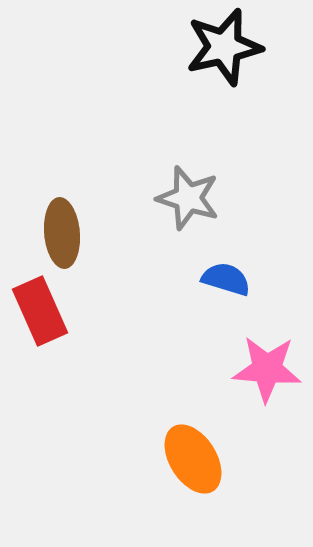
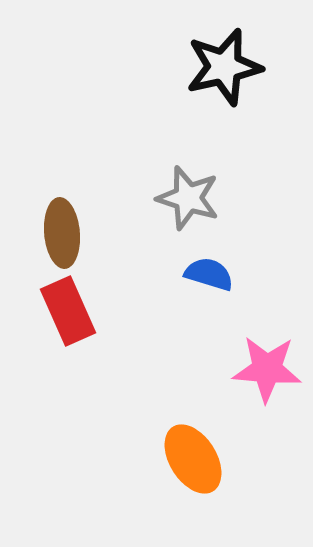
black star: moved 20 px down
blue semicircle: moved 17 px left, 5 px up
red rectangle: moved 28 px right
